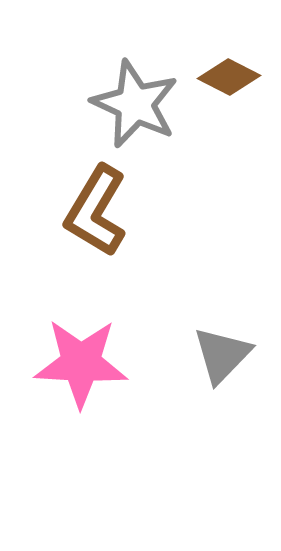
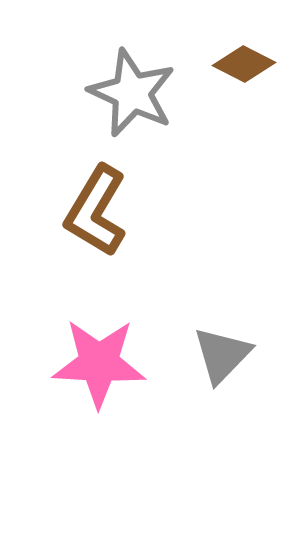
brown diamond: moved 15 px right, 13 px up
gray star: moved 3 px left, 11 px up
pink star: moved 18 px right
